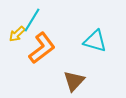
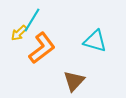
yellow arrow: moved 2 px right, 1 px up
